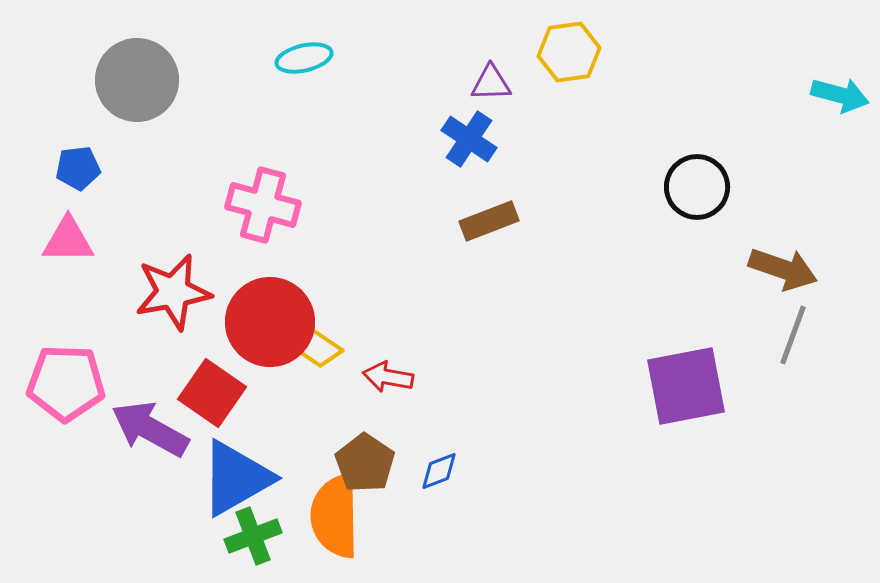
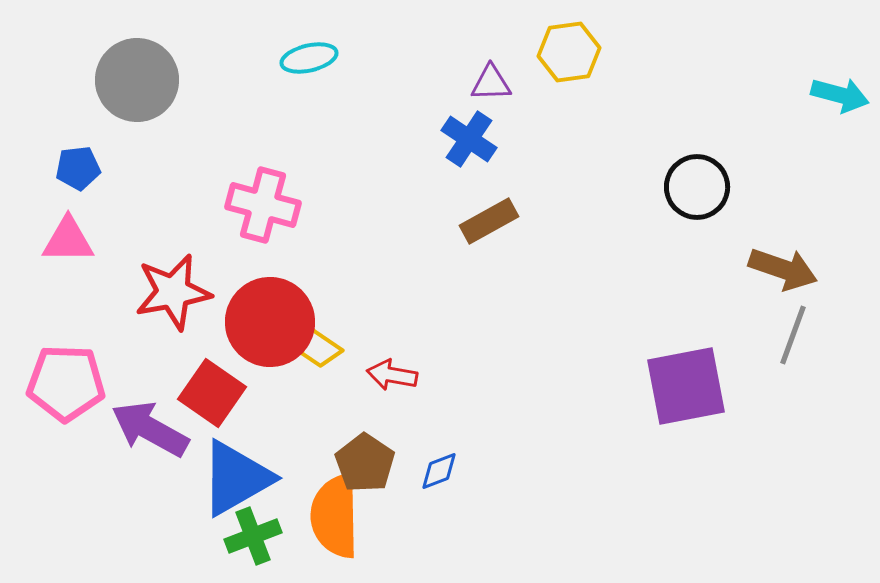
cyan ellipse: moved 5 px right
brown rectangle: rotated 8 degrees counterclockwise
red arrow: moved 4 px right, 2 px up
